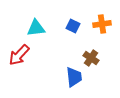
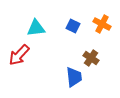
orange cross: rotated 36 degrees clockwise
